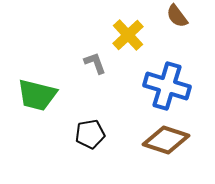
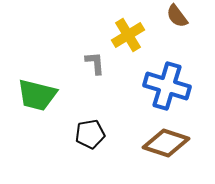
yellow cross: rotated 12 degrees clockwise
gray L-shape: rotated 15 degrees clockwise
brown diamond: moved 3 px down
